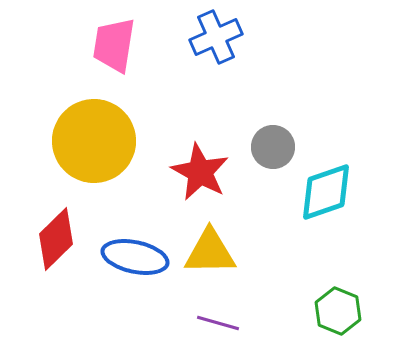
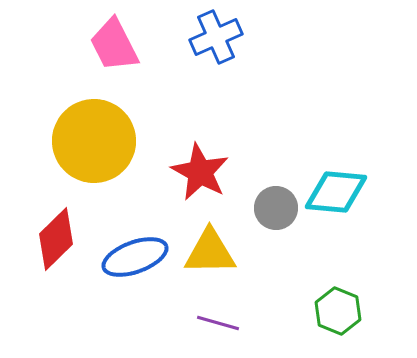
pink trapezoid: rotated 36 degrees counterclockwise
gray circle: moved 3 px right, 61 px down
cyan diamond: moved 10 px right; rotated 24 degrees clockwise
blue ellipse: rotated 32 degrees counterclockwise
